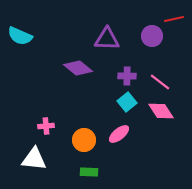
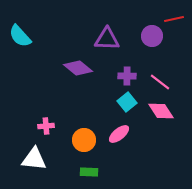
cyan semicircle: rotated 25 degrees clockwise
